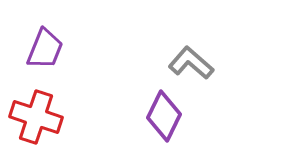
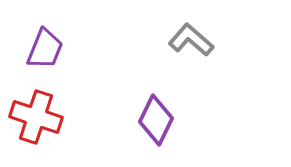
gray L-shape: moved 23 px up
purple diamond: moved 8 px left, 4 px down
